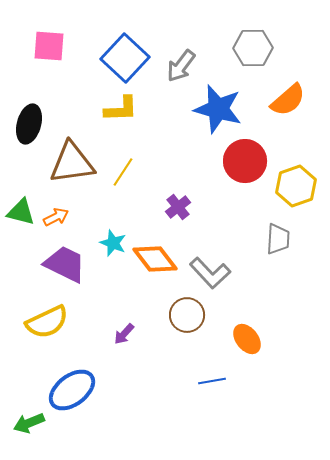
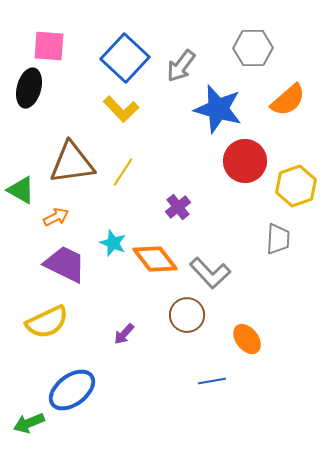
yellow L-shape: rotated 48 degrees clockwise
black ellipse: moved 36 px up
green triangle: moved 22 px up; rotated 16 degrees clockwise
